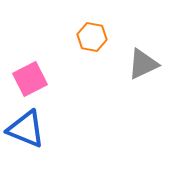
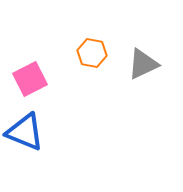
orange hexagon: moved 16 px down
blue triangle: moved 1 px left, 3 px down
